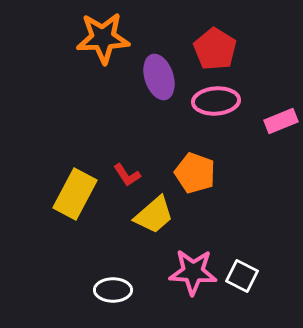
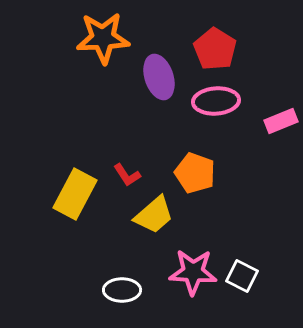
white ellipse: moved 9 px right
